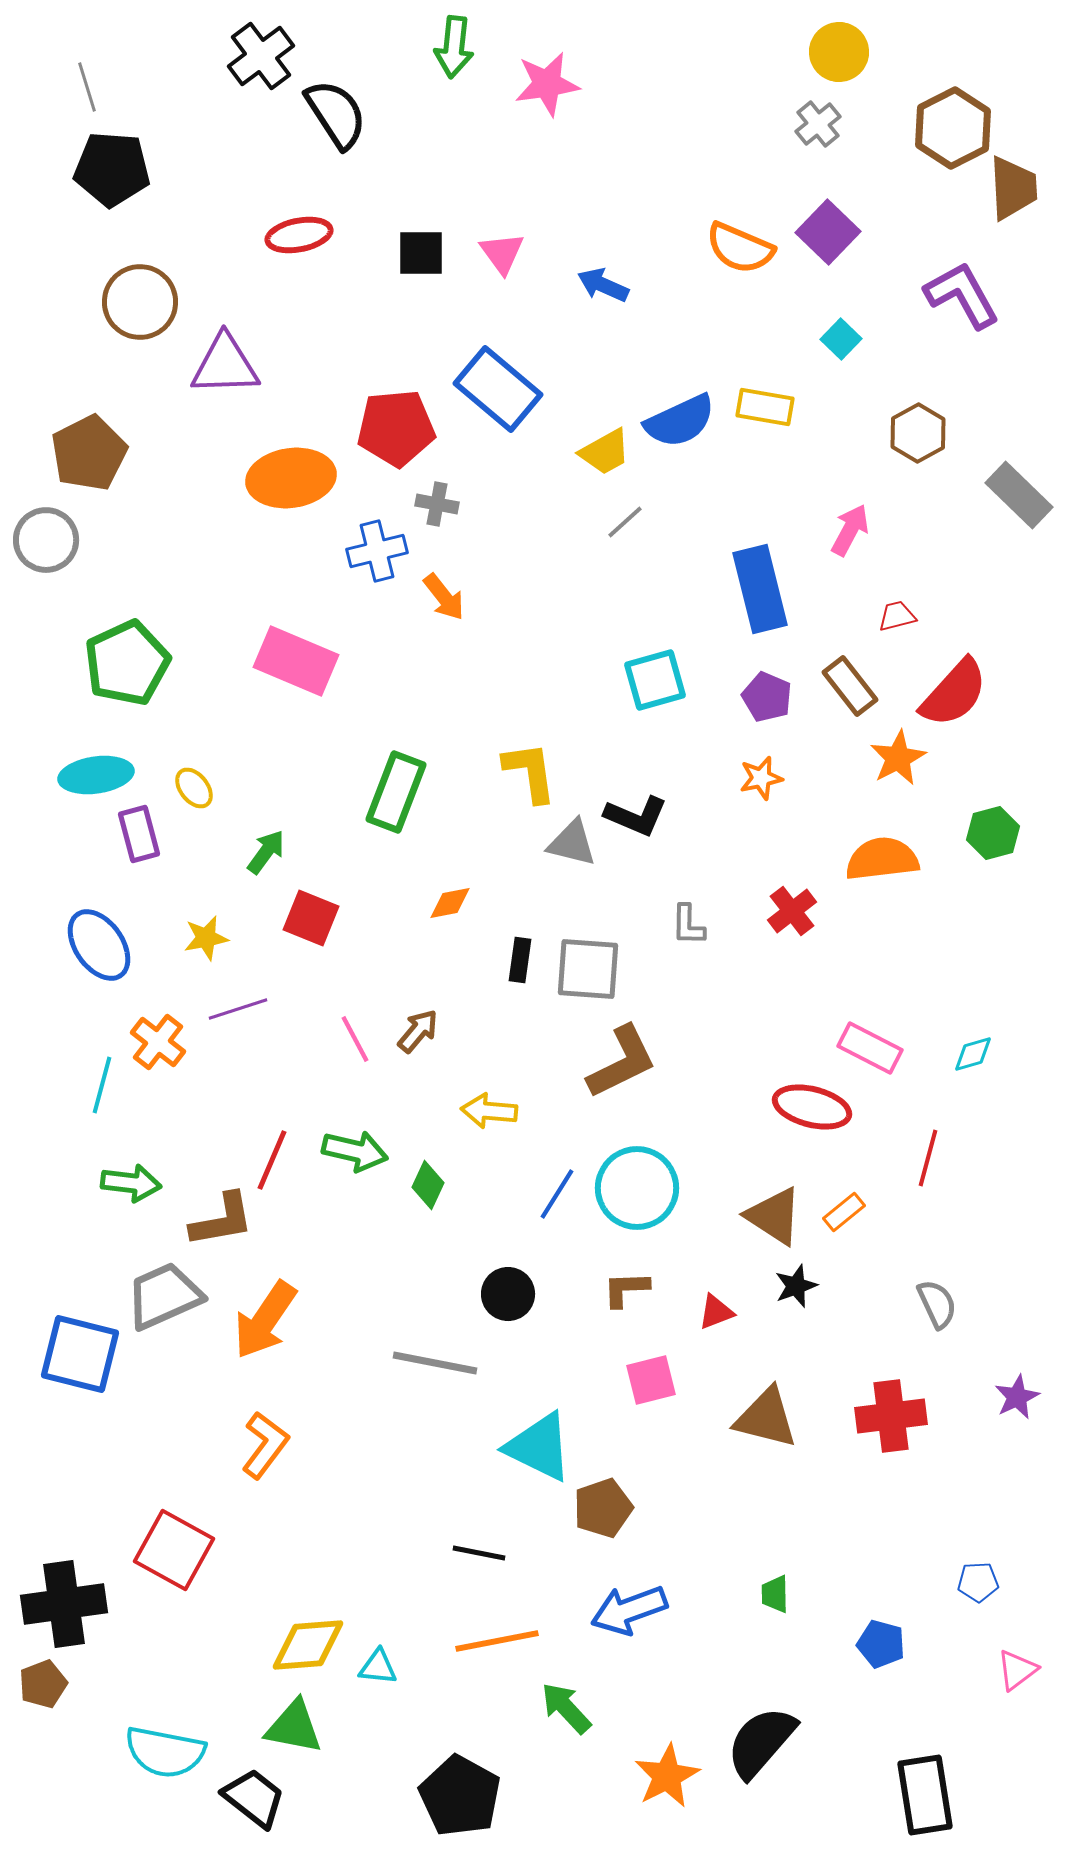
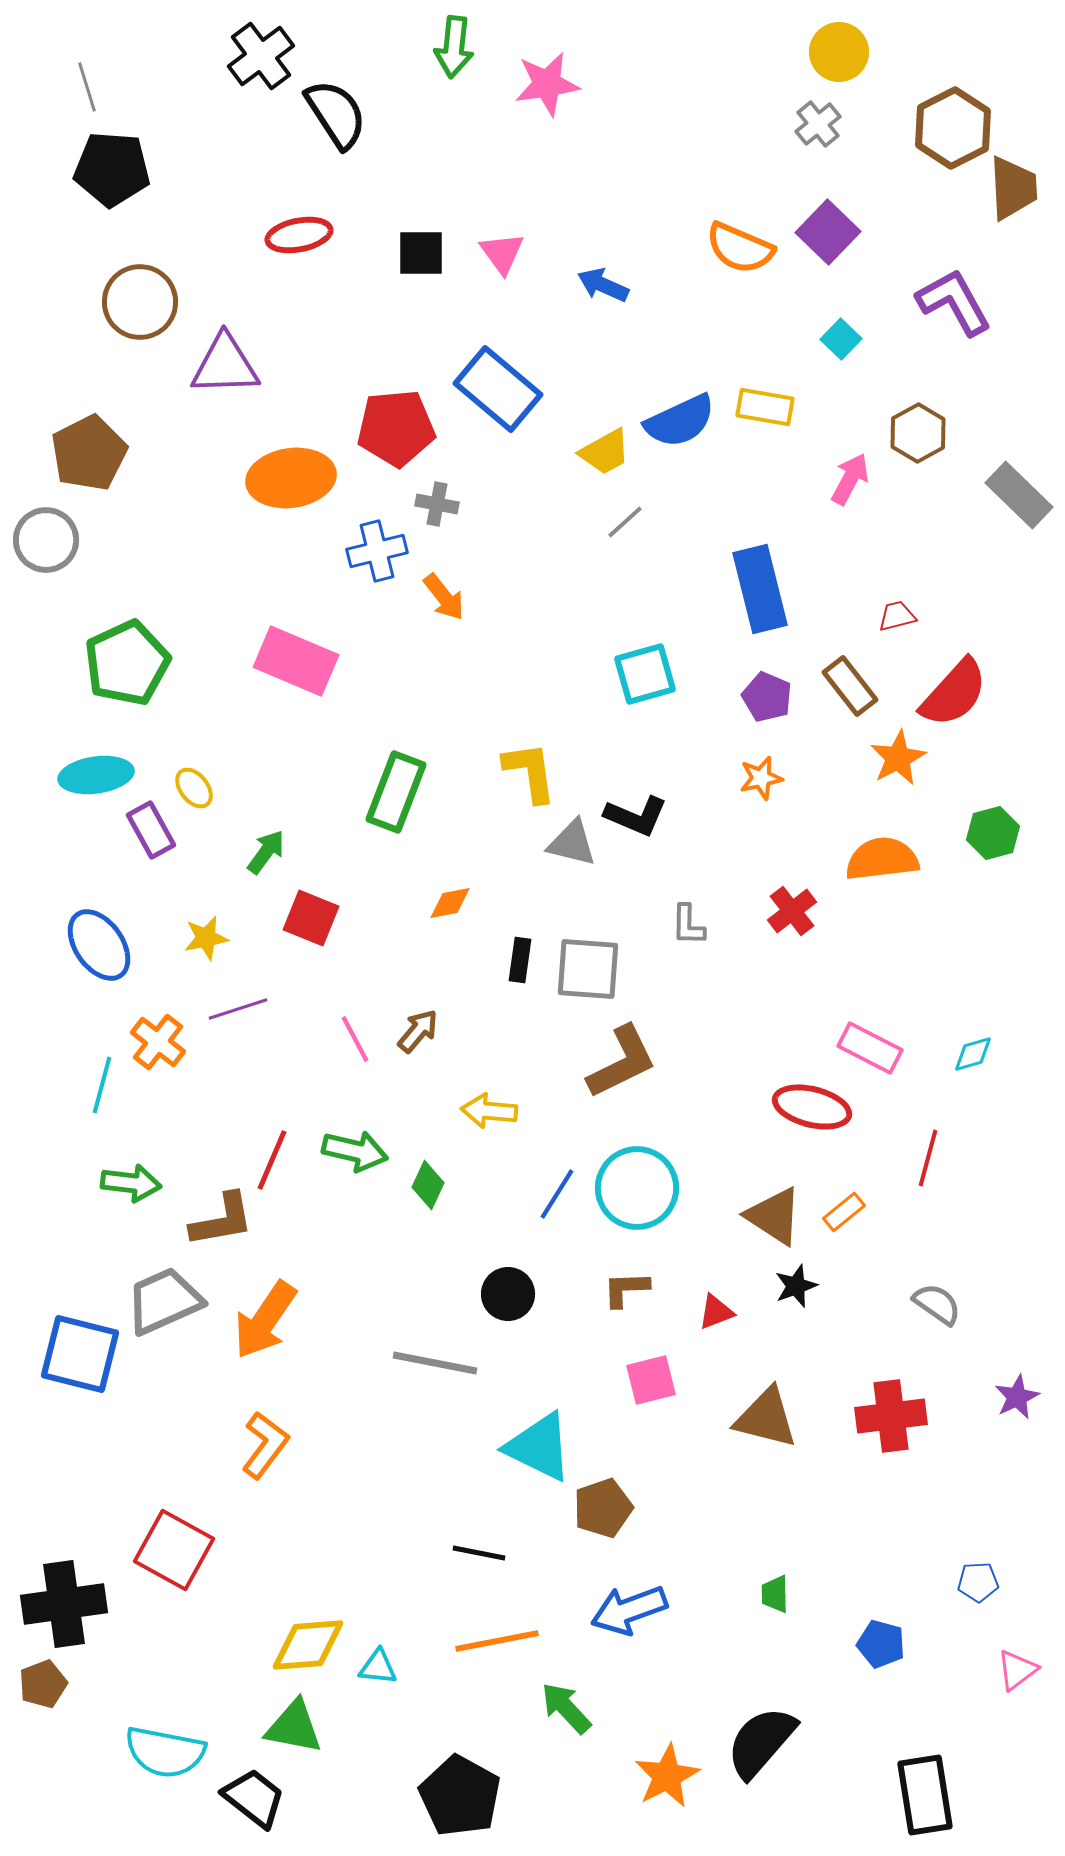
purple L-shape at (962, 295): moved 8 px left, 7 px down
pink arrow at (850, 530): moved 51 px up
cyan square at (655, 680): moved 10 px left, 6 px up
purple rectangle at (139, 834): moved 12 px right, 4 px up; rotated 14 degrees counterclockwise
gray trapezoid at (164, 1296): moved 5 px down
gray semicircle at (937, 1304): rotated 30 degrees counterclockwise
